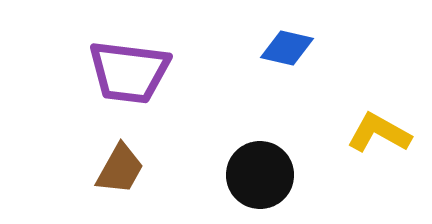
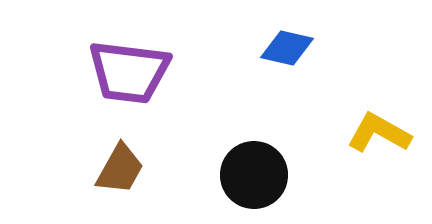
black circle: moved 6 px left
